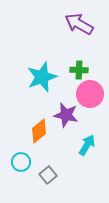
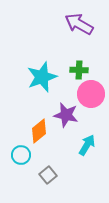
pink circle: moved 1 px right
cyan circle: moved 7 px up
